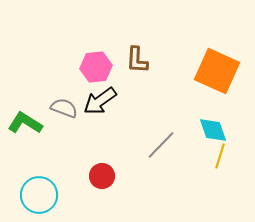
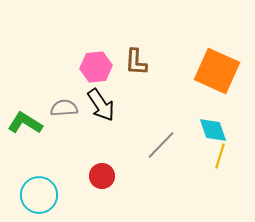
brown L-shape: moved 1 px left, 2 px down
black arrow: moved 1 px right, 4 px down; rotated 88 degrees counterclockwise
gray semicircle: rotated 24 degrees counterclockwise
